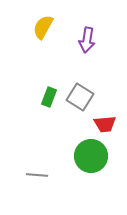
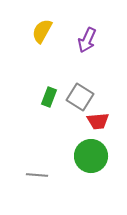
yellow semicircle: moved 1 px left, 4 px down
purple arrow: rotated 15 degrees clockwise
red trapezoid: moved 7 px left, 3 px up
